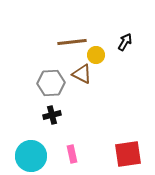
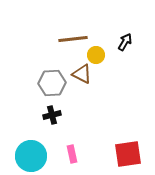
brown line: moved 1 px right, 3 px up
gray hexagon: moved 1 px right
